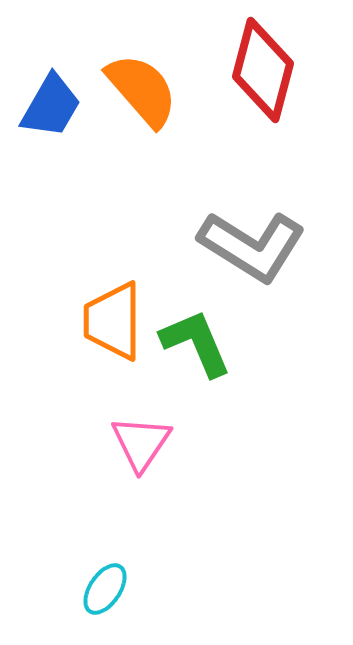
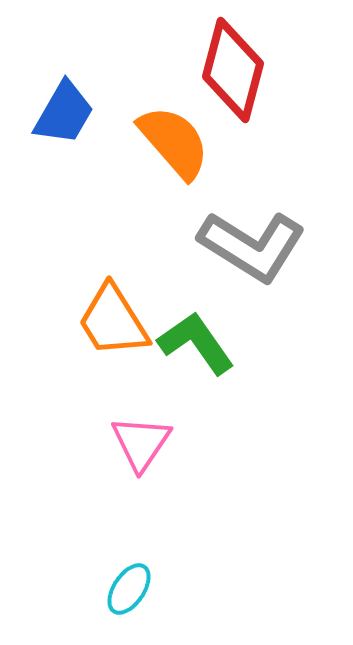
red diamond: moved 30 px left
orange semicircle: moved 32 px right, 52 px down
blue trapezoid: moved 13 px right, 7 px down
orange trapezoid: rotated 32 degrees counterclockwise
green L-shape: rotated 12 degrees counterclockwise
cyan ellipse: moved 24 px right
